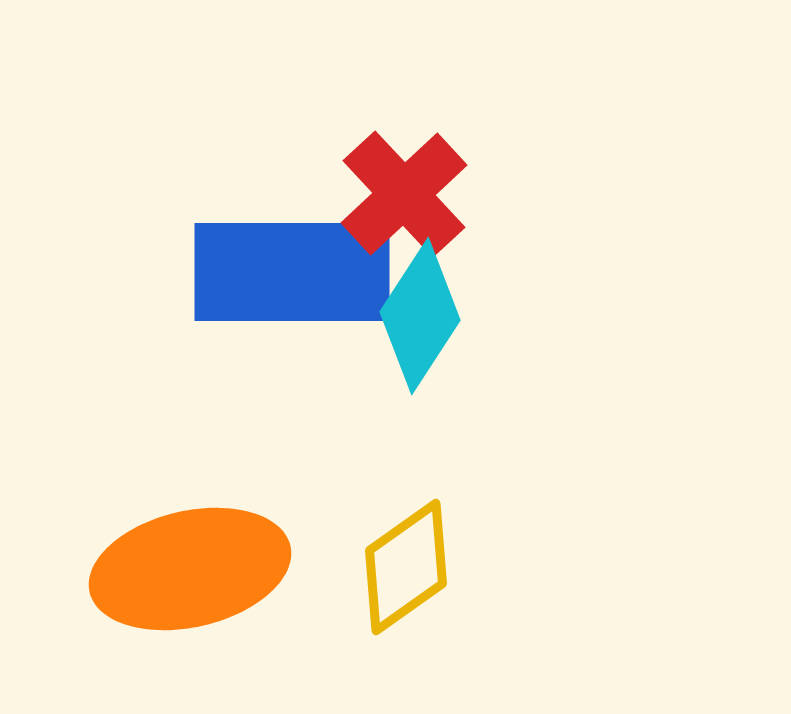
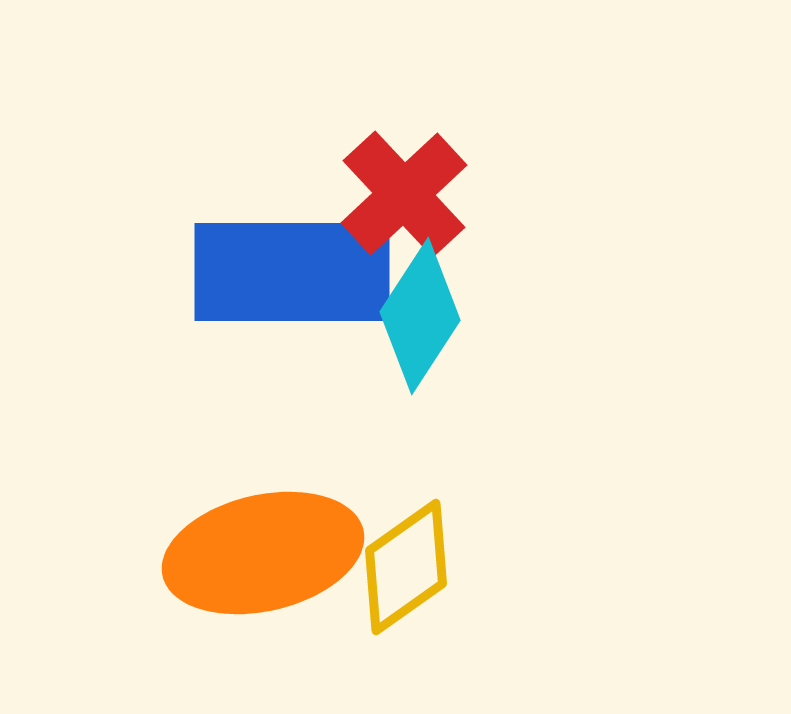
orange ellipse: moved 73 px right, 16 px up
